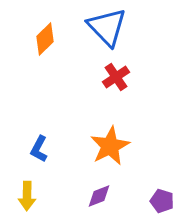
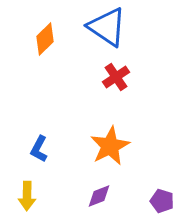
blue triangle: rotated 12 degrees counterclockwise
